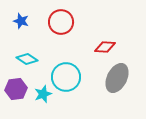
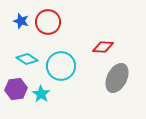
red circle: moved 13 px left
red diamond: moved 2 px left
cyan circle: moved 5 px left, 11 px up
cyan star: moved 2 px left; rotated 18 degrees counterclockwise
